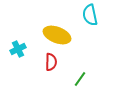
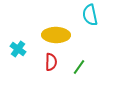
yellow ellipse: moved 1 px left; rotated 20 degrees counterclockwise
cyan cross: rotated 28 degrees counterclockwise
green line: moved 1 px left, 12 px up
